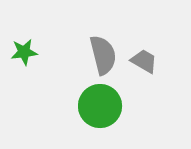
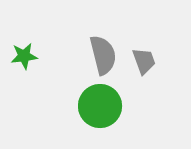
green star: moved 4 px down
gray trapezoid: rotated 40 degrees clockwise
